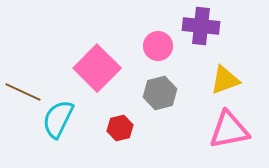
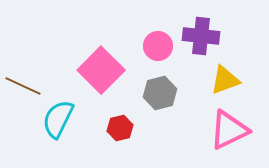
purple cross: moved 10 px down
pink square: moved 4 px right, 2 px down
brown line: moved 6 px up
pink triangle: rotated 15 degrees counterclockwise
